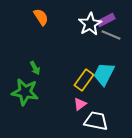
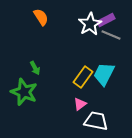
yellow rectangle: moved 1 px left, 3 px up
green star: moved 1 px left; rotated 12 degrees clockwise
